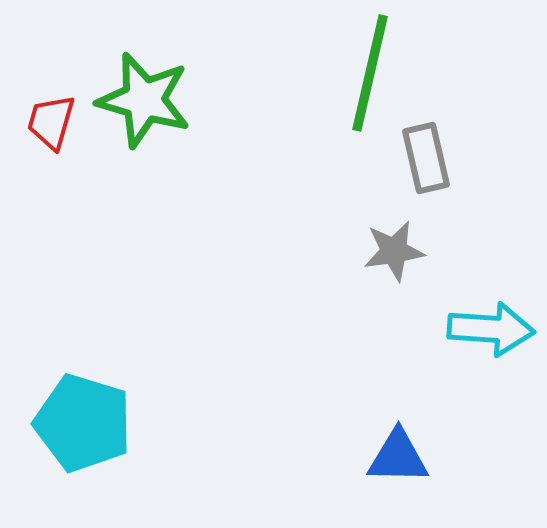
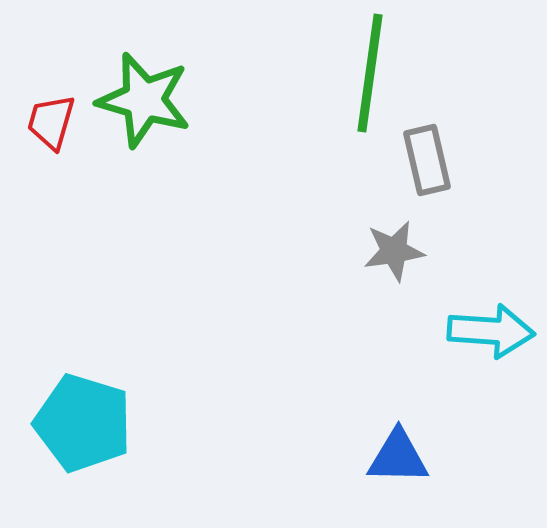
green line: rotated 5 degrees counterclockwise
gray rectangle: moved 1 px right, 2 px down
cyan arrow: moved 2 px down
